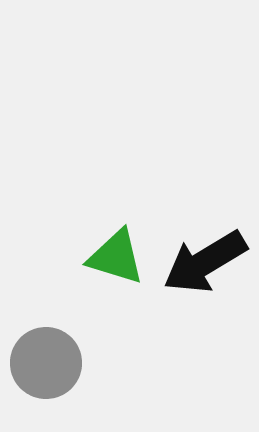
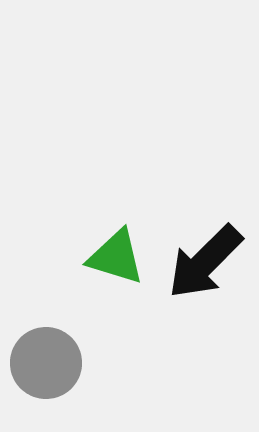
black arrow: rotated 14 degrees counterclockwise
